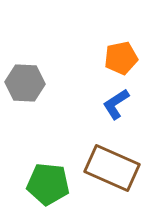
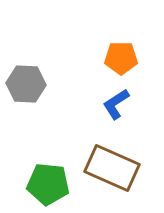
orange pentagon: rotated 12 degrees clockwise
gray hexagon: moved 1 px right, 1 px down
